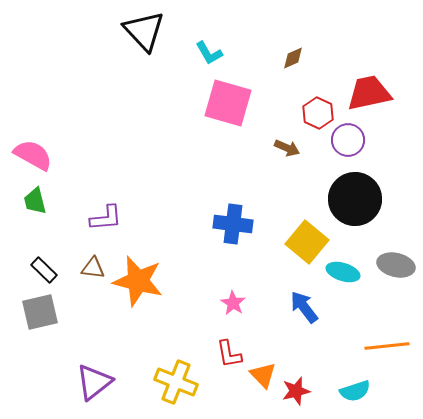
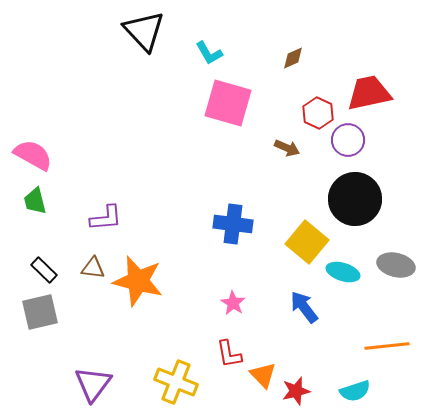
purple triangle: moved 1 px left, 2 px down; rotated 15 degrees counterclockwise
